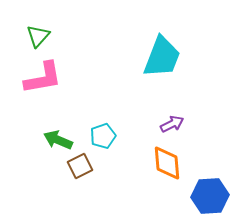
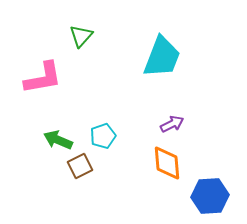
green triangle: moved 43 px right
